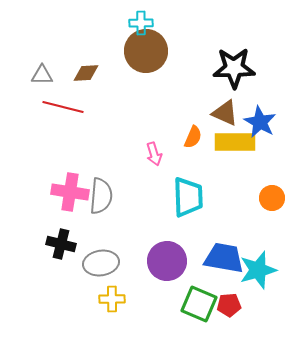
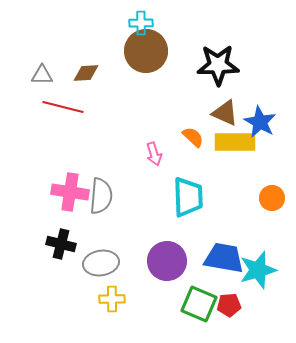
black star: moved 16 px left, 3 px up
orange semicircle: rotated 70 degrees counterclockwise
